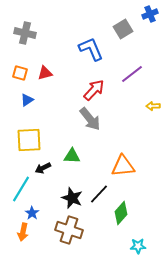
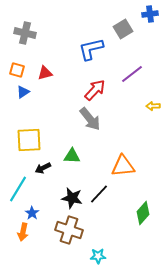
blue cross: rotated 14 degrees clockwise
blue L-shape: rotated 80 degrees counterclockwise
orange square: moved 3 px left, 3 px up
red arrow: moved 1 px right
blue triangle: moved 4 px left, 8 px up
cyan line: moved 3 px left
black star: rotated 10 degrees counterclockwise
green diamond: moved 22 px right
cyan star: moved 40 px left, 10 px down
